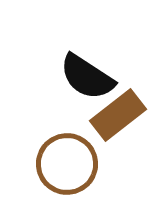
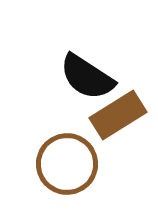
brown rectangle: rotated 6 degrees clockwise
